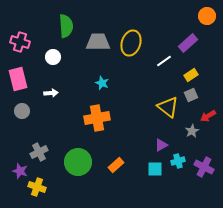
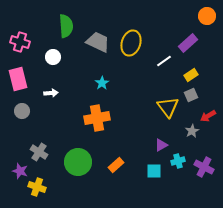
gray trapezoid: rotated 25 degrees clockwise
cyan star: rotated 16 degrees clockwise
yellow triangle: rotated 15 degrees clockwise
gray cross: rotated 30 degrees counterclockwise
cyan square: moved 1 px left, 2 px down
